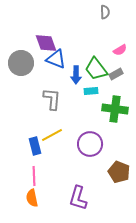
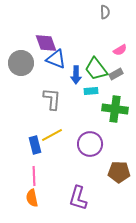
blue rectangle: moved 1 px up
brown pentagon: rotated 20 degrees counterclockwise
